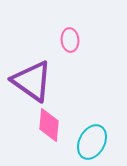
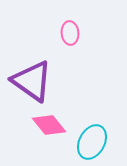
pink ellipse: moved 7 px up
pink diamond: rotated 44 degrees counterclockwise
